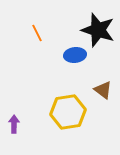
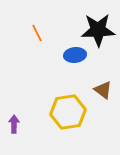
black star: rotated 20 degrees counterclockwise
